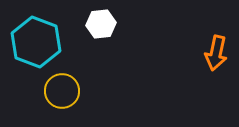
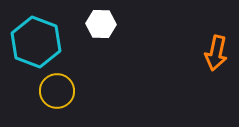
white hexagon: rotated 8 degrees clockwise
yellow circle: moved 5 px left
